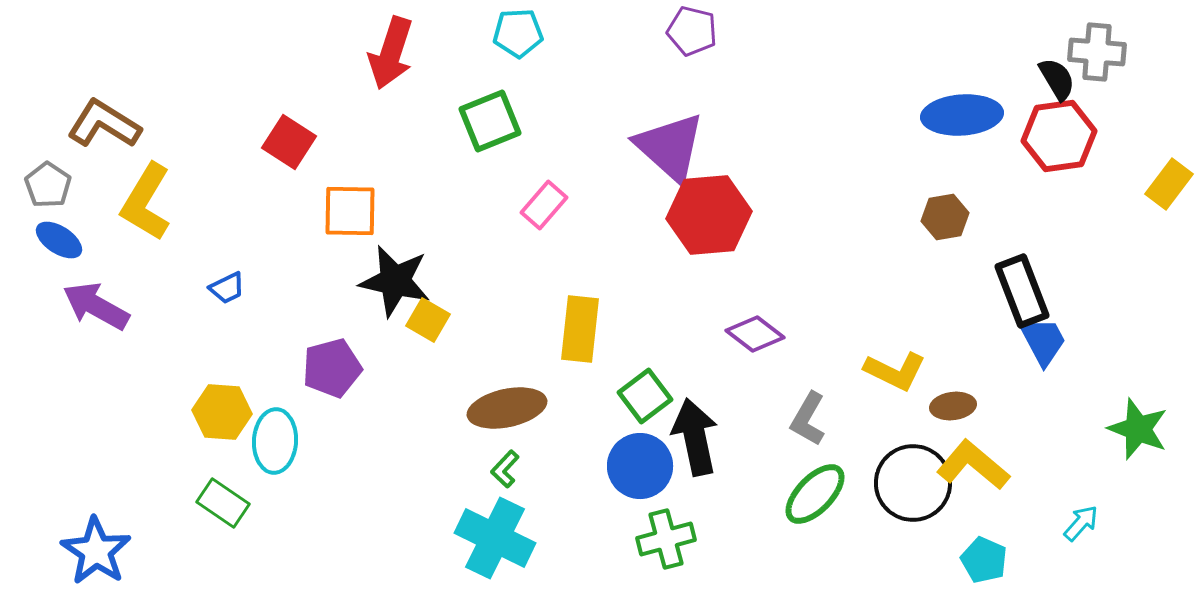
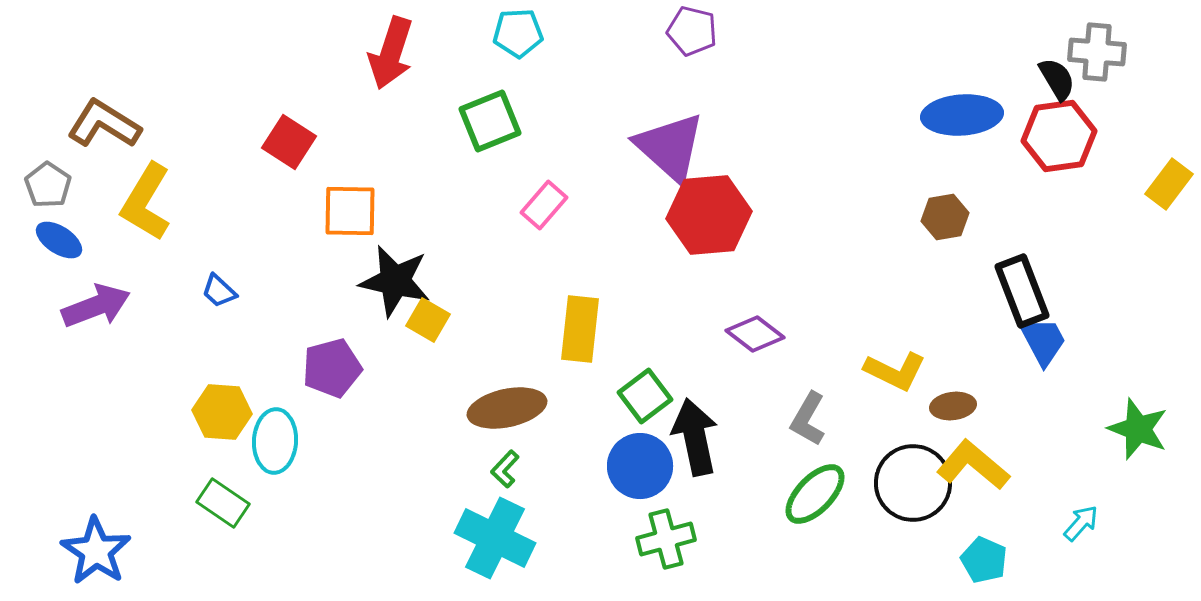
blue trapezoid at (227, 288): moved 8 px left, 3 px down; rotated 69 degrees clockwise
purple arrow at (96, 306): rotated 130 degrees clockwise
